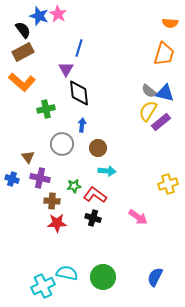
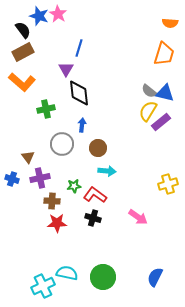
purple cross: rotated 24 degrees counterclockwise
